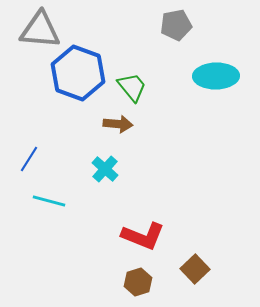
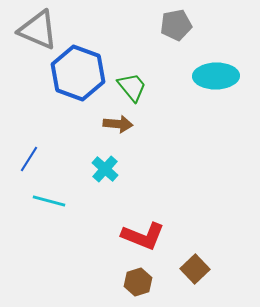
gray triangle: moved 2 px left; rotated 18 degrees clockwise
